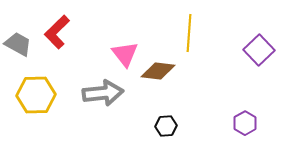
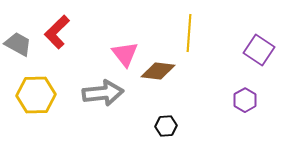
purple square: rotated 12 degrees counterclockwise
purple hexagon: moved 23 px up
